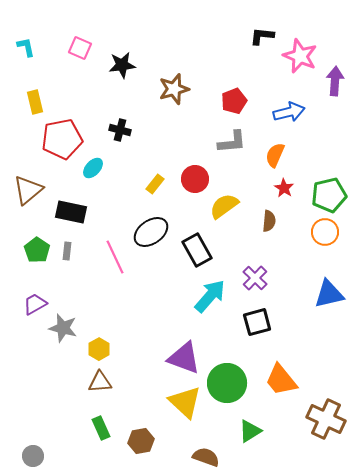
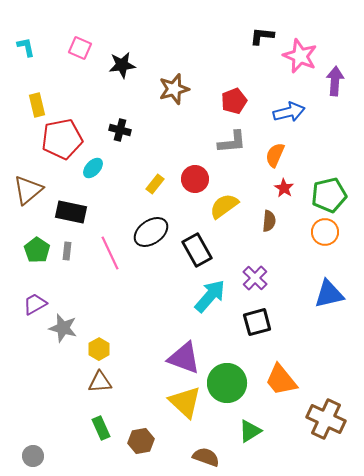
yellow rectangle at (35, 102): moved 2 px right, 3 px down
pink line at (115, 257): moved 5 px left, 4 px up
